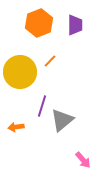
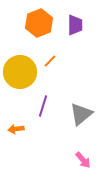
purple line: moved 1 px right
gray triangle: moved 19 px right, 6 px up
orange arrow: moved 2 px down
